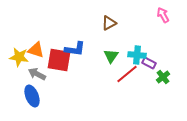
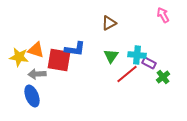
gray arrow: rotated 30 degrees counterclockwise
